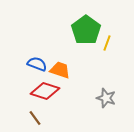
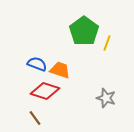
green pentagon: moved 2 px left, 1 px down
